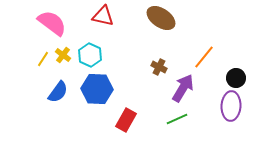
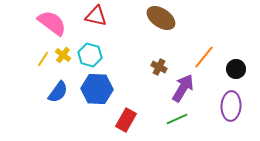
red triangle: moved 7 px left
cyan hexagon: rotated 10 degrees counterclockwise
black circle: moved 9 px up
